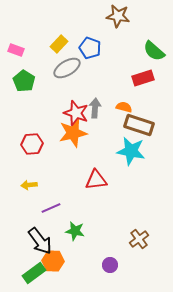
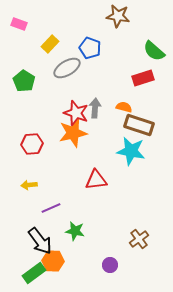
yellow rectangle: moved 9 px left
pink rectangle: moved 3 px right, 26 px up
